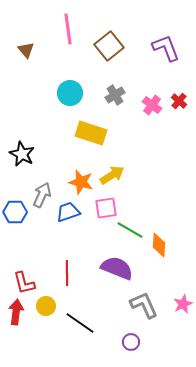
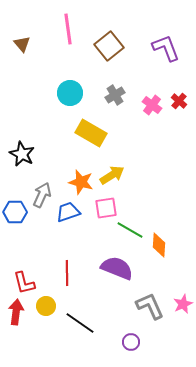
brown triangle: moved 4 px left, 6 px up
yellow rectangle: rotated 12 degrees clockwise
gray L-shape: moved 6 px right, 1 px down
